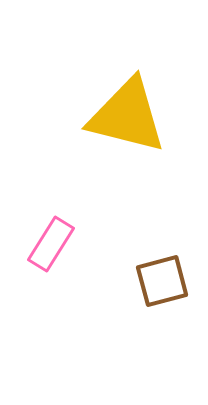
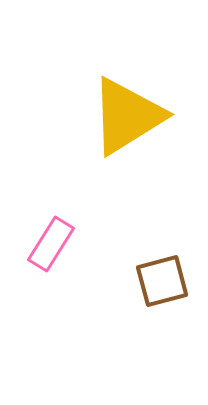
yellow triangle: rotated 46 degrees counterclockwise
